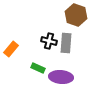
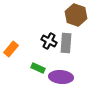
black cross: rotated 14 degrees clockwise
